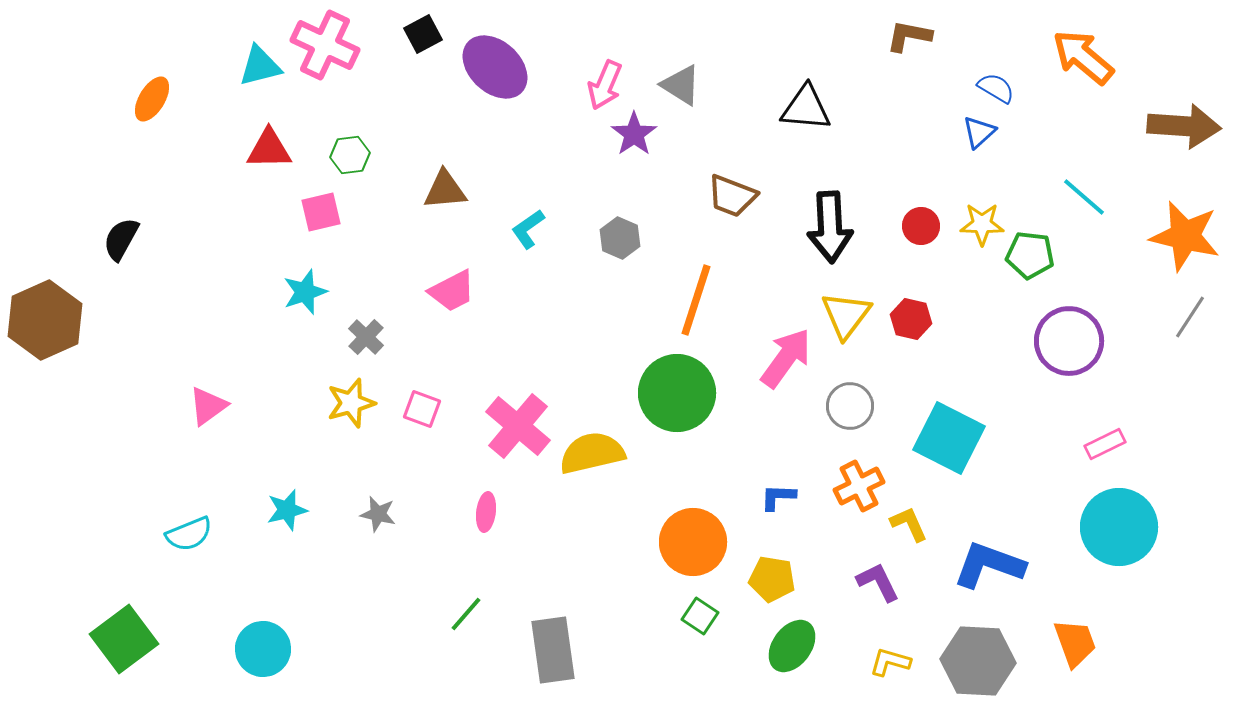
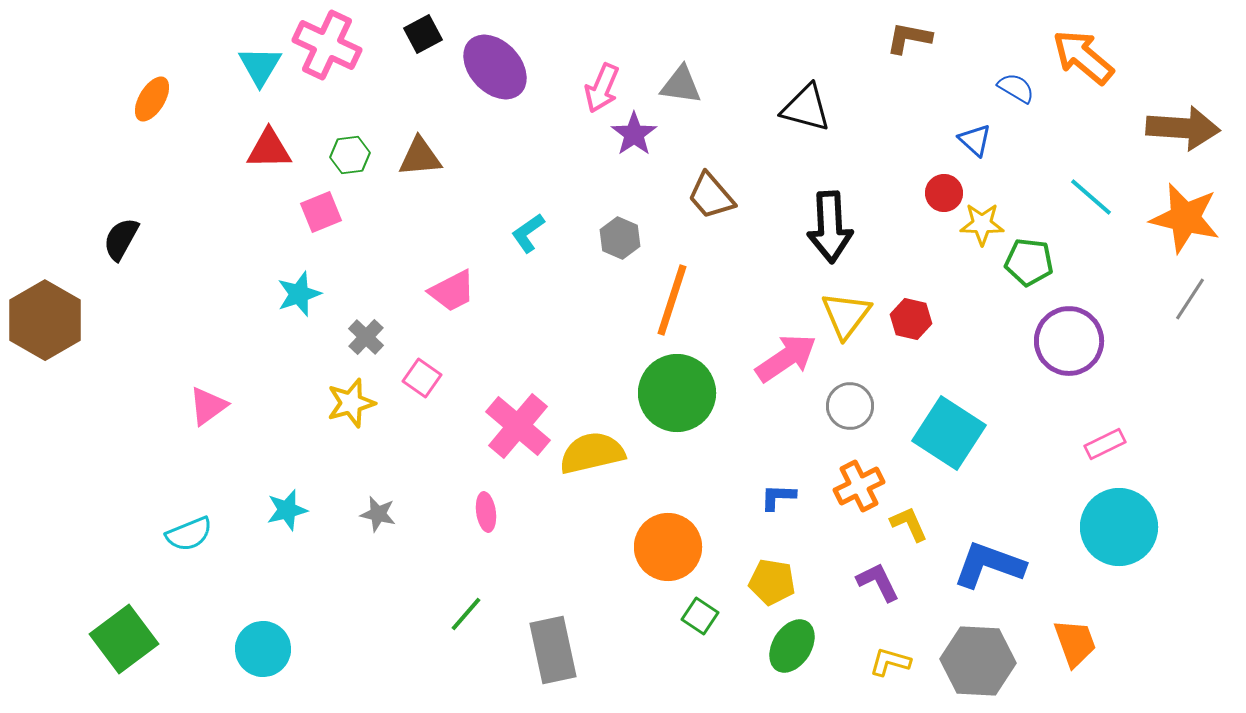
brown L-shape at (909, 36): moved 2 px down
pink cross at (325, 45): moved 2 px right
cyan triangle at (260, 66): rotated 45 degrees counterclockwise
purple ellipse at (495, 67): rotated 4 degrees clockwise
pink arrow at (605, 85): moved 3 px left, 3 px down
gray triangle at (681, 85): rotated 24 degrees counterclockwise
blue semicircle at (996, 88): moved 20 px right
black triangle at (806, 108): rotated 10 degrees clockwise
brown arrow at (1184, 126): moved 1 px left, 2 px down
blue triangle at (979, 132): moved 4 px left, 8 px down; rotated 36 degrees counterclockwise
brown triangle at (445, 190): moved 25 px left, 33 px up
brown trapezoid at (732, 196): moved 21 px left; rotated 28 degrees clockwise
cyan line at (1084, 197): moved 7 px right
pink square at (321, 212): rotated 9 degrees counterclockwise
red circle at (921, 226): moved 23 px right, 33 px up
cyan L-shape at (528, 229): moved 4 px down
orange star at (1185, 236): moved 18 px up
green pentagon at (1030, 255): moved 1 px left, 7 px down
cyan star at (305, 292): moved 6 px left, 2 px down
orange line at (696, 300): moved 24 px left
gray line at (1190, 317): moved 18 px up
brown hexagon at (45, 320): rotated 6 degrees counterclockwise
pink arrow at (786, 358): rotated 20 degrees clockwise
pink square at (422, 409): moved 31 px up; rotated 15 degrees clockwise
cyan square at (949, 438): moved 5 px up; rotated 6 degrees clockwise
pink ellipse at (486, 512): rotated 15 degrees counterclockwise
orange circle at (693, 542): moved 25 px left, 5 px down
yellow pentagon at (772, 579): moved 3 px down
green ellipse at (792, 646): rotated 4 degrees counterclockwise
gray rectangle at (553, 650): rotated 4 degrees counterclockwise
